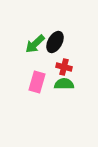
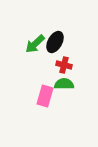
red cross: moved 2 px up
pink rectangle: moved 8 px right, 14 px down
